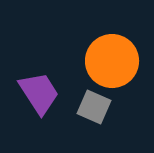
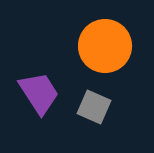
orange circle: moved 7 px left, 15 px up
